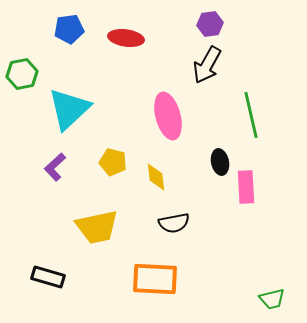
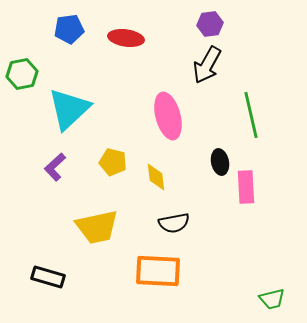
orange rectangle: moved 3 px right, 8 px up
